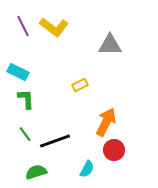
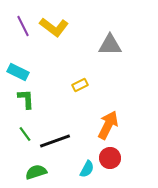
orange arrow: moved 2 px right, 3 px down
red circle: moved 4 px left, 8 px down
